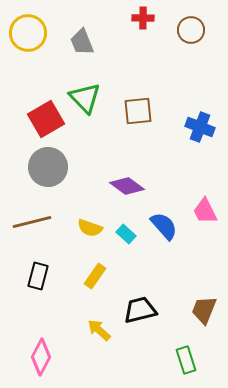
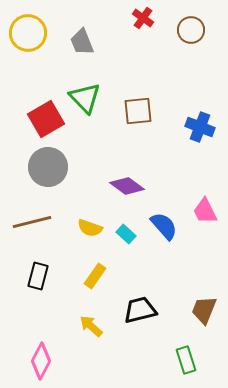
red cross: rotated 35 degrees clockwise
yellow arrow: moved 8 px left, 4 px up
pink diamond: moved 4 px down
